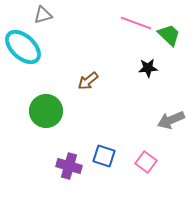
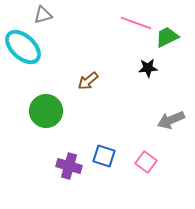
green trapezoid: moved 2 px left, 2 px down; rotated 70 degrees counterclockwise
